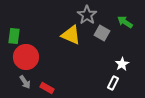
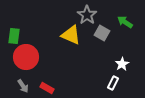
gray arrow: moved 2 px left, 4 px down
